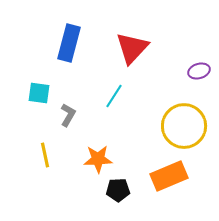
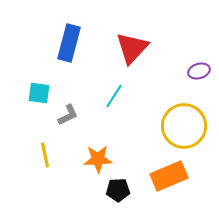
gray L-shape: rotated 35 degrees clockwise
